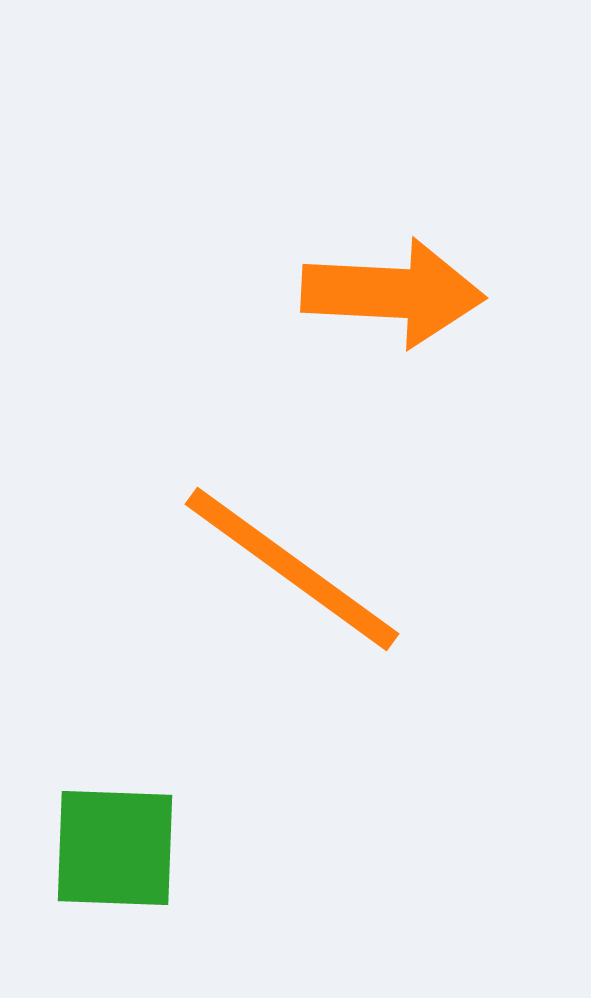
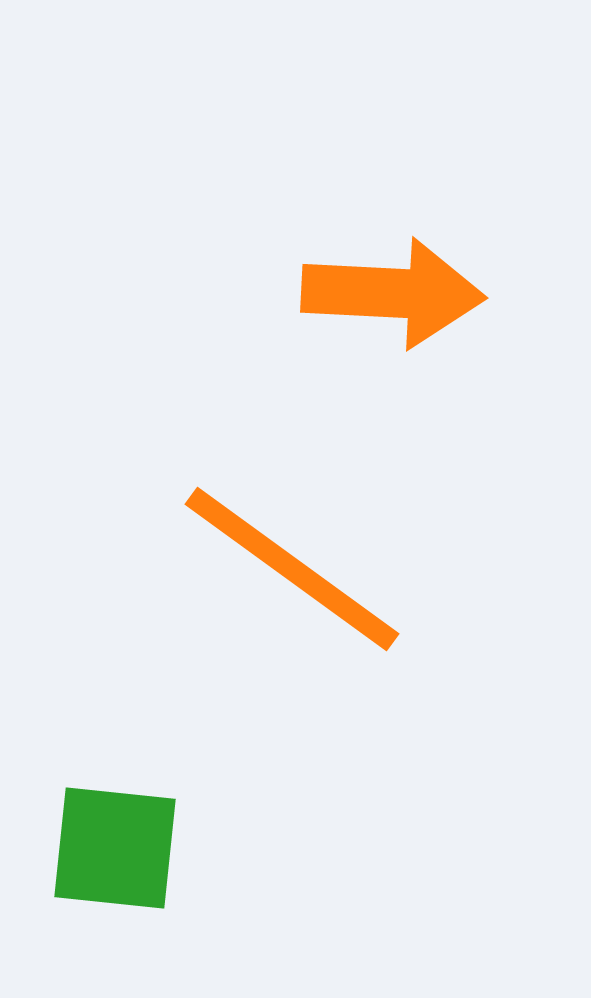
green square: rotated 4 degrees clockwise
